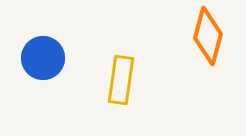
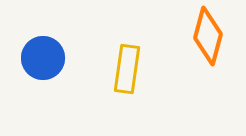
yellow rectangle: moved 6 px right, 11 px up
